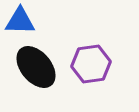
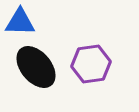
blue triangle: moved 1 px down
